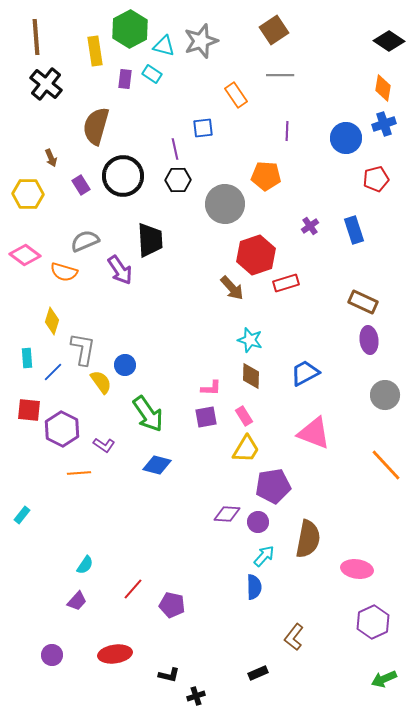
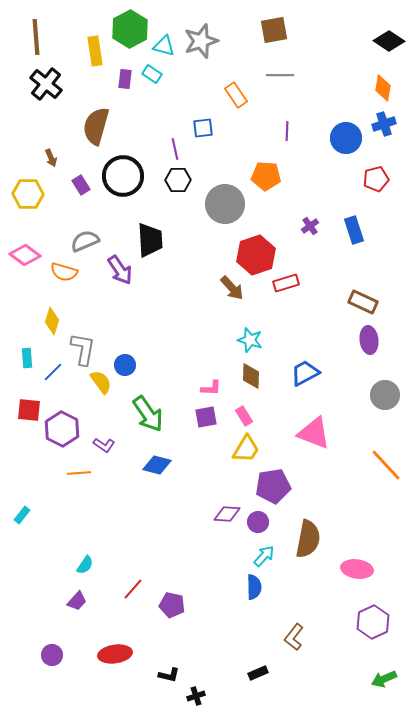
brown square at (274, 30): rotated 24 degrees clockwise
